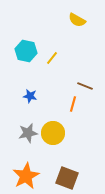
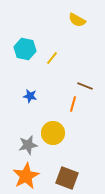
cyan hexagon: moved 1 px left, 2 px up
gray star: moved 12 px down
